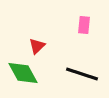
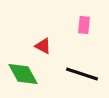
red triangle: moved 6 px right; rotated 48 degrees counterclockwise
green diamond: moved 1 px down
